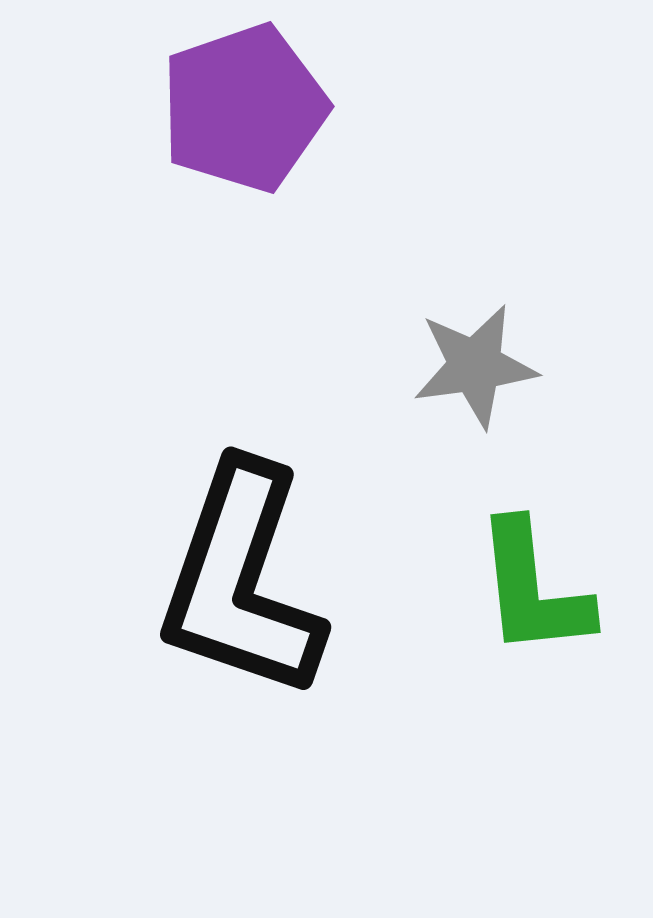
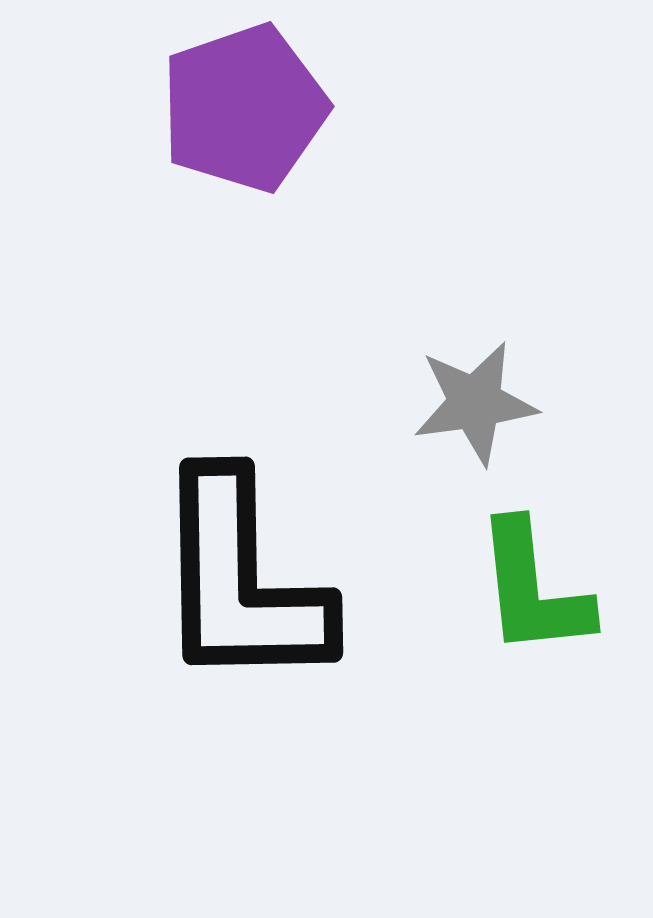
gray star: moved 37 px down
black L-shape: rotated 20 degrees counterclockwise
